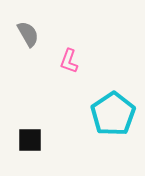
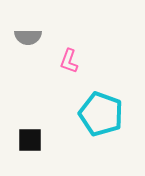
gray semicircle: moved 3 px down; rotated 120 degrees clockwise
cyan pentagon: moved 12 px left; rotated 18 degrees counterclockwise
